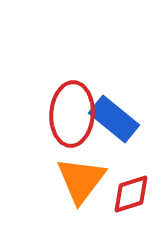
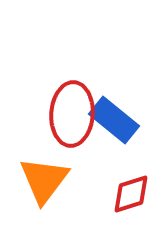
blue rectangle: moved 1 px down
orange triangle: moved 37 px left
